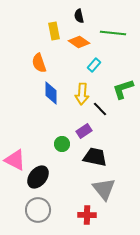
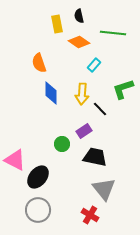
yellow rectangle: moved 3 px right, 7 px up
red cross: moved 3 px right; rotated 30 degrees clockwise
